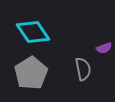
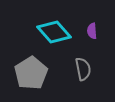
cyan diamond: moved 21 px right; rotated 8 degrees counterclockwise
purple semicircle: moved 12 px left, 17 px up; rotated 105 degrees clockwise
